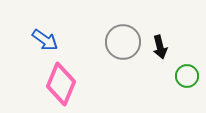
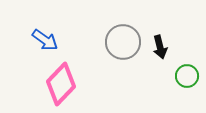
pink diamond: rotated 21 degrees clockwise
